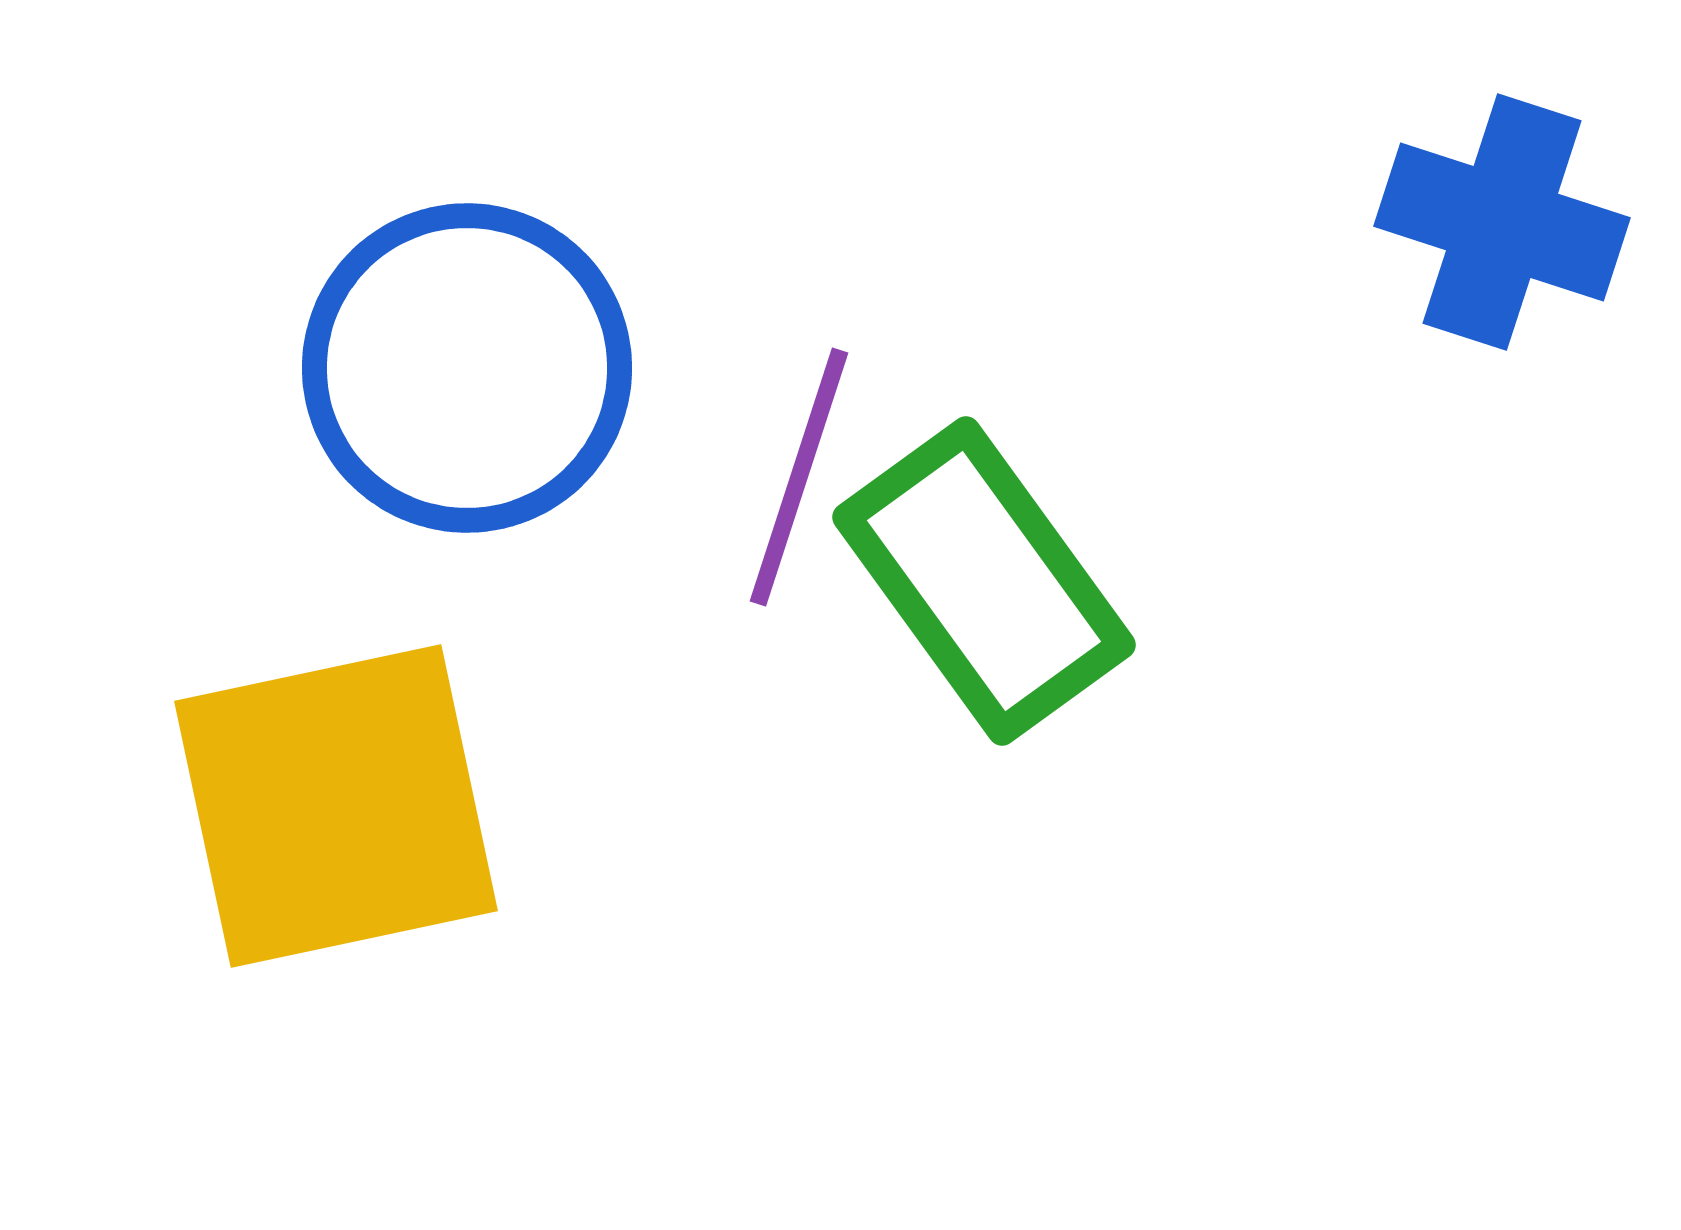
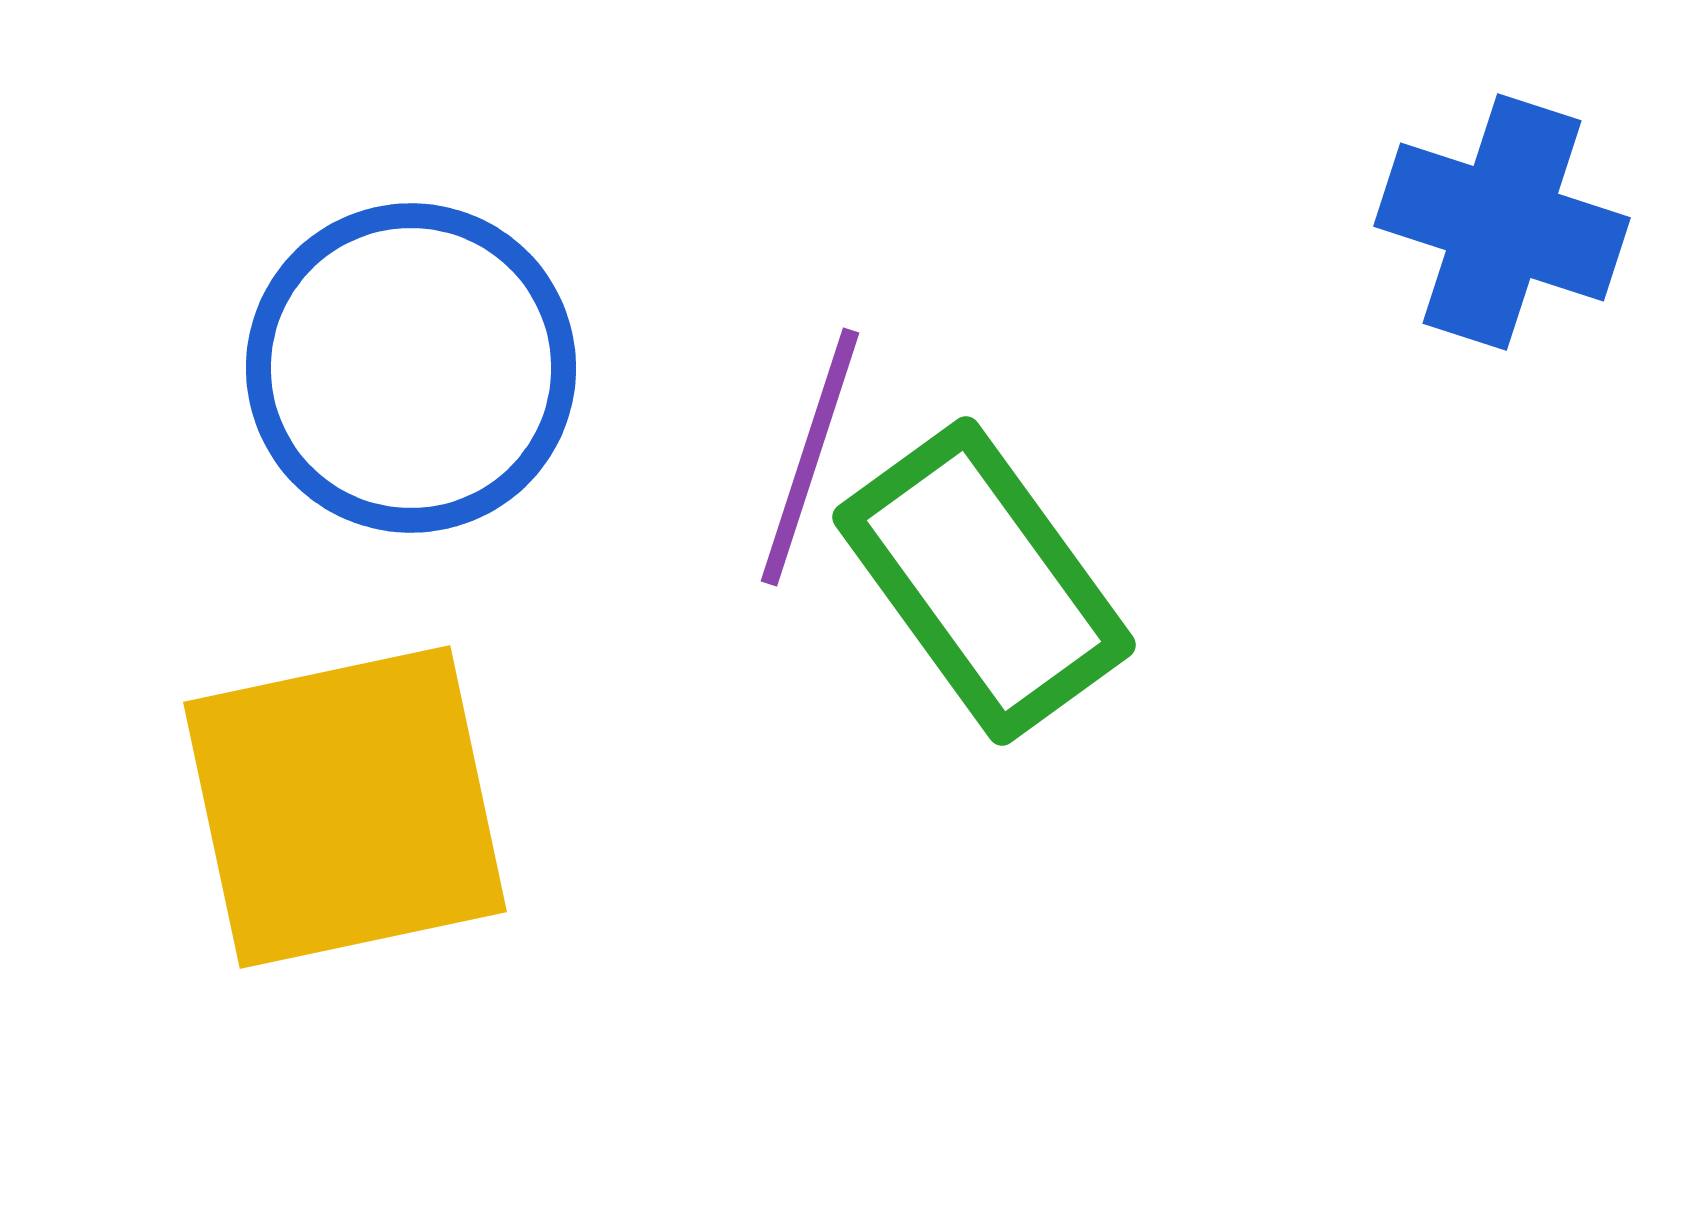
blue circle: moved 56 px left
purple line: moved 11 px right, 20 px up
yellow square: moved 9 px right, 1 px down
